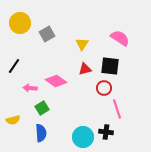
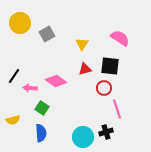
black line: moved 10 px down
green square: rotated 24 degrees counterclockwise
black cross: rotated 24 degrees counterclockwise
